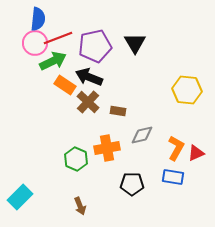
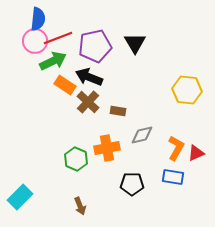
pink circle: moved 2 px up
